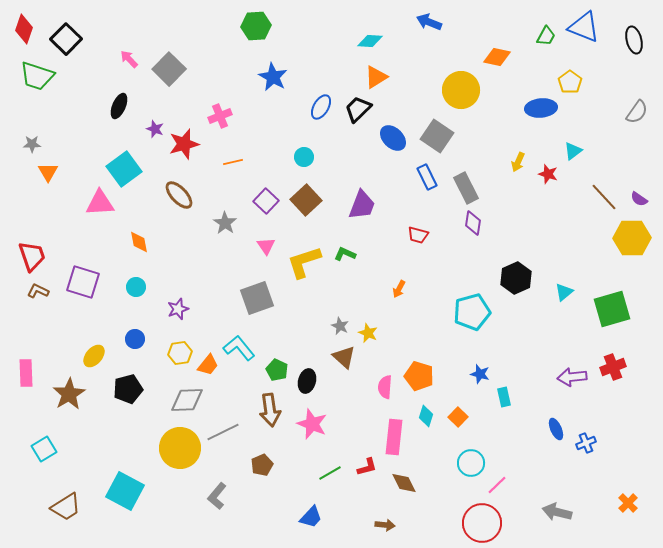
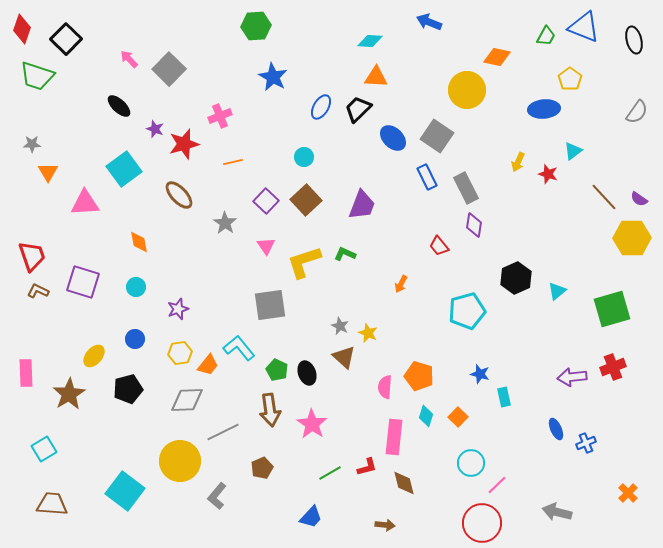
red diamond at (24, 29): moved 2 px left
orange triangle at (376, 77): rotated 35 degrees clockwise
yellow pentagon at (570, 82): moved 3 px up
yellow circle at (461, 90): moved 6 px right
black ellipse at (119, 106): rotated 70 degrees counterclockwise
blue ellipse at (541, 108): moved 3 px right, 1 px down
pink triangle at (100, 203): moved 15 px left
purple diamond at (473, 223): moved 1 px right, 2 px down
red trapezoid at (418, 235): moved 21 px right, 11 px down; rotated 35 degrees clockwise
orange arrow at (399, 289): moved 2 px right, 5 px up
cyan triangle at (564, 292): moved 7 px left, 1 px up
gray square at (257, 298): moved 13 px right, 7 px down; rotated 12 degrees clockwise
cyan pentagon at (472, 312): moved 5 px left, 1 px up
black ellipse at (307, 381): moved 8 px up; rotated 35 degrees counterclockwise
pink star at (312, 424): rotated 12 degrees clockwise
yellow circle at (180, 448): moved 13 px down
brown pentagon at (262, 465): moved 3 px down
brown diamond at (404, 483): rotated 12 degrees clockwise
cyan square at (125, 491): rotated 9 degrees clockwise
orange cross at (628, 503): moved 10 px up
brown trapezoid at (66, 507): moved 14 px left, 3 px up; rotated 144 degrees counterclockwise
